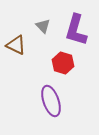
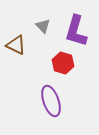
purple L-shape: moved 1 px down
